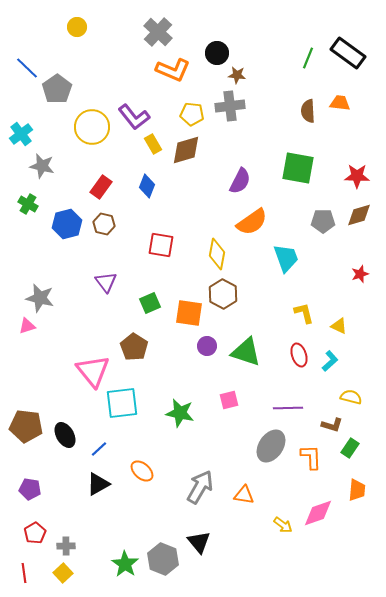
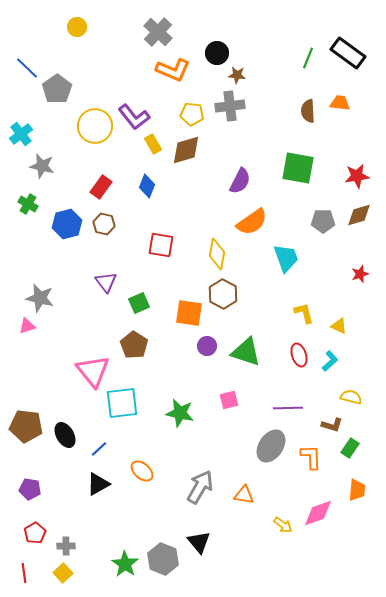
yellow circle at (92, 127): moved 3 px right, 1 px up
red star at (357, 176): rotated 10 degrees counterclockwise
green square at (150, 303): moved 11 px left
brown pentagon at (134, 347): moved 2 px up
